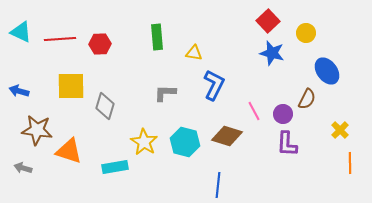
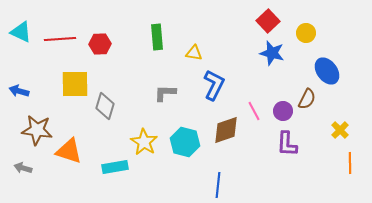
yellow square: moved 4 px right, 2 px up
purple circle: moved 3 px up
brown diamond: moved 1 px left, 6 px up; rotated 36 degrees counterclockwise
